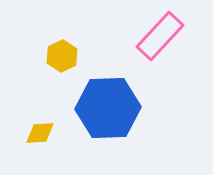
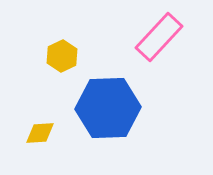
pink rectangle: moved 1 px left, 1 px down
